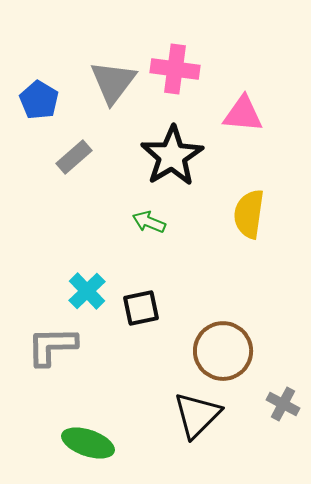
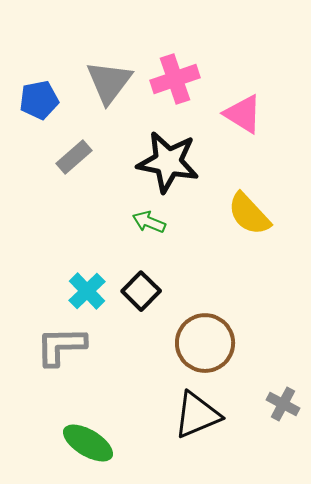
pink cross: moved 10 px down; rotated 27 degrees counterclockwise
gray triangle: moved 4 px left
blue pentagon: rotated 30 degrees clockwise
pink triangle: rotated 27 degrees clockwise
black star: moved 4 px left, 6 px down; rotated 30 degrees counterclockwise
yellow semicircle: rotated 51 degrees counterclockwise
black square: moved 17 px up; rotated 33 degrees counterclockwise
gray L-shape: moved 9 px right
brown circle: moved 18 px left, 8 px up
black triangle: rotated 22 degrees clockwise
green ellipse: rotated 12 degrees clockwise
